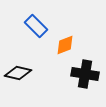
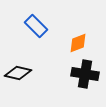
orange diamond: moved 13 px right, 2 px up
